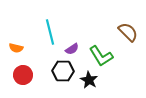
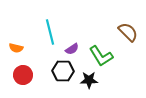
black star: rotated 30 degrees counterclockwise
